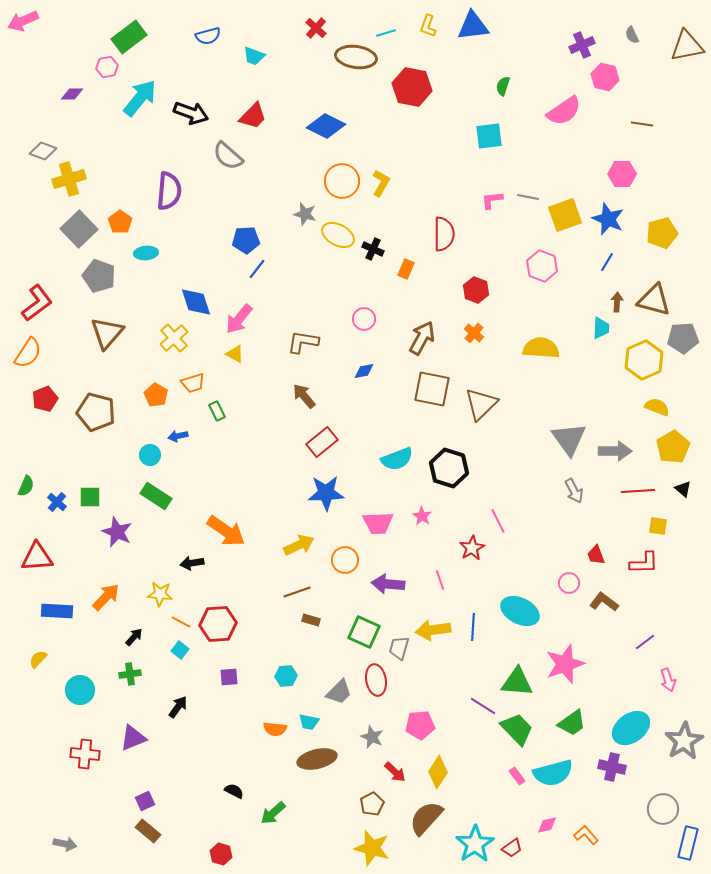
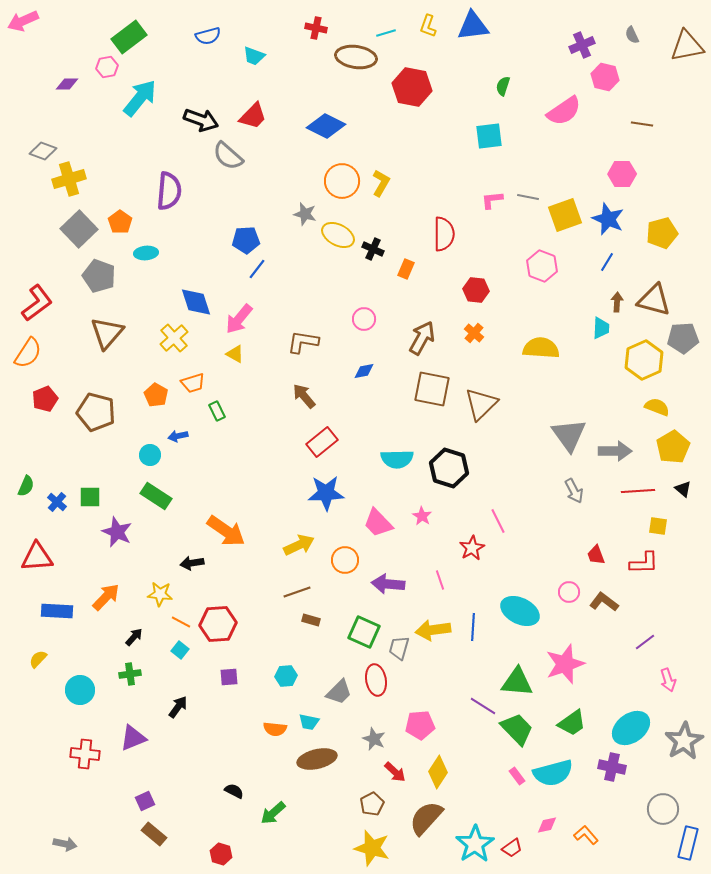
red cross at (316, 28): rotated 30 degrees counterclockwise
purple diamond at (72, 94): moved 5 px left, 10 px up
black arrow at (191, 113): moved 10 px right, 7 px down
red hexagon at (476, 290): rotated 15 degrees counterclockwise
gray triangle at (569, 439): moved 4 px up
cyan semicircle at (397, 459): rotated 20 degrees clockwise
pink trapezoid at (378, 523): rotated 48 degrees clockwise
pink circle at (569, 583): moved 9 px down
gray star at (372, 737): moved 2 px right, 2 px down
brown rectangle at (148, 831): moved 6 px right, 3 px down
